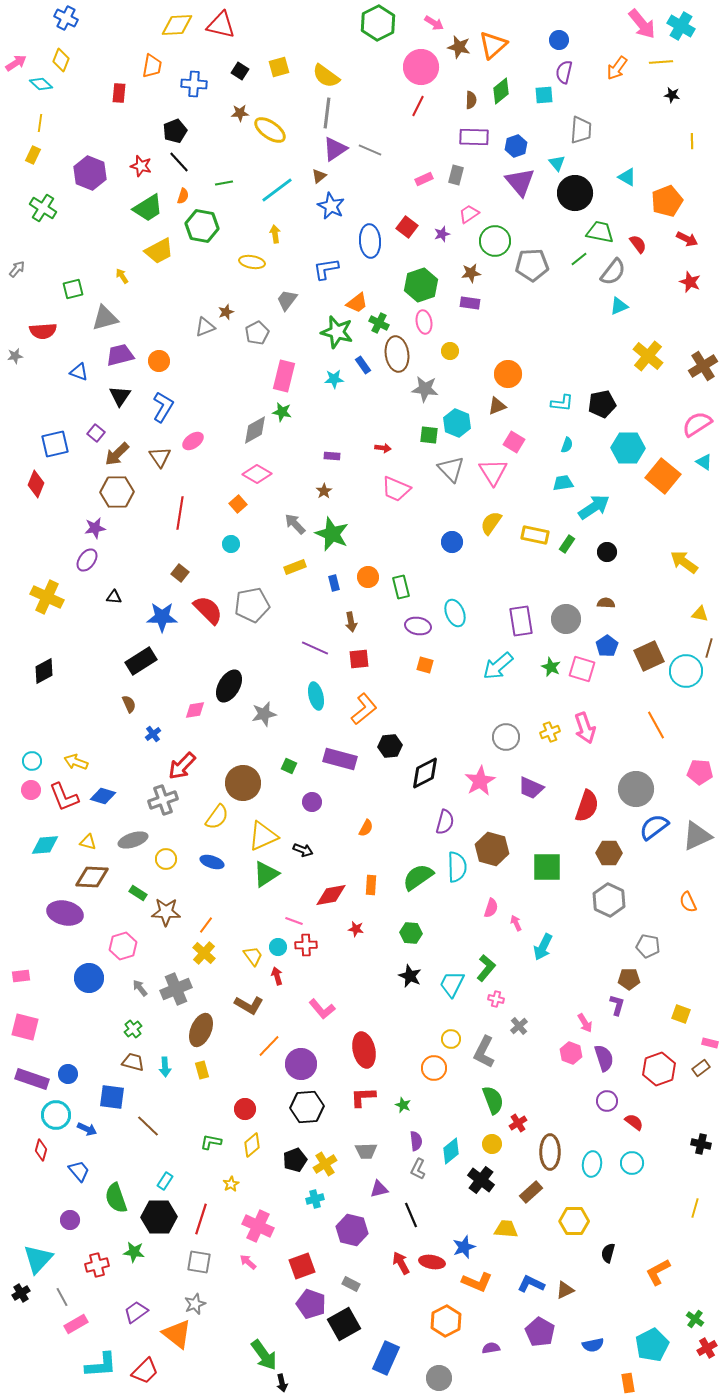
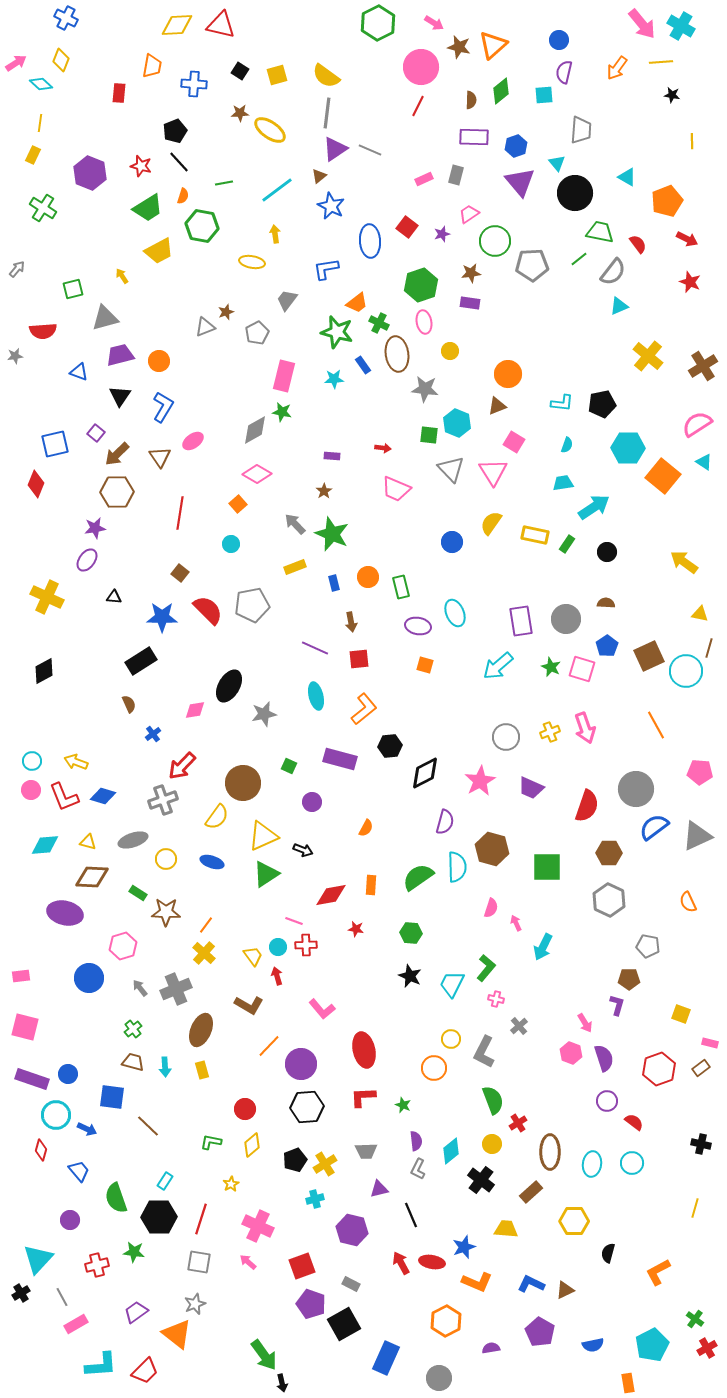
yellow square at (279, 67): moved 2 px left, 8 px down
